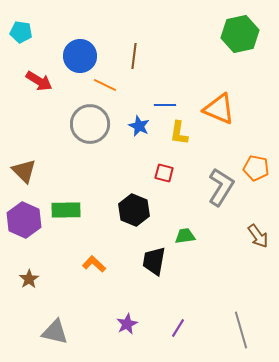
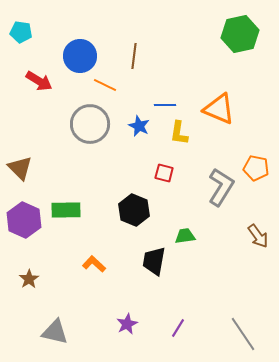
brown triangle: moved 4 px left, 3 px up
gray line: moved 2 px right, 4 px down; rotated 18 degrees counterclockwise
